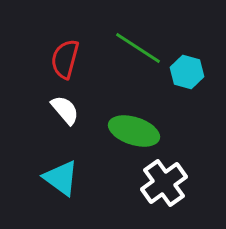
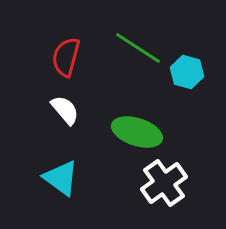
red semicircle: moved 1 px right, 2 px up
green ellipse: moved 3 px right, 1 px down
